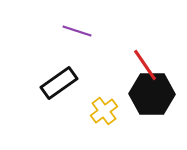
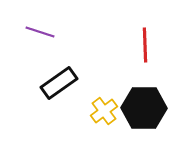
purple line: moved 37 px left, 1 px down
red line: moved 20 px up; rotated 32 degrees clockwise
black hexagon: moved 8 px left, 14 px down
